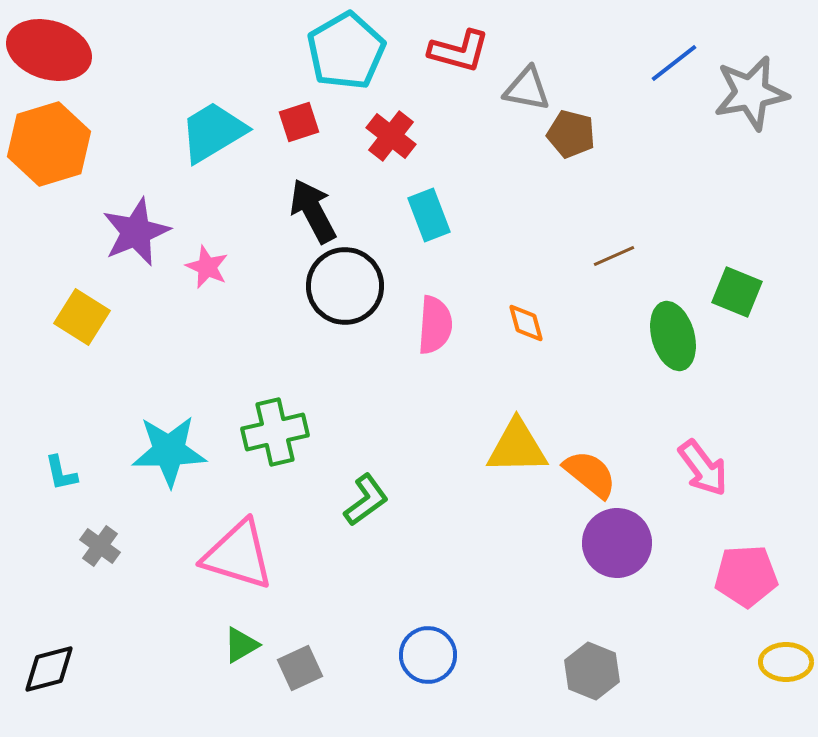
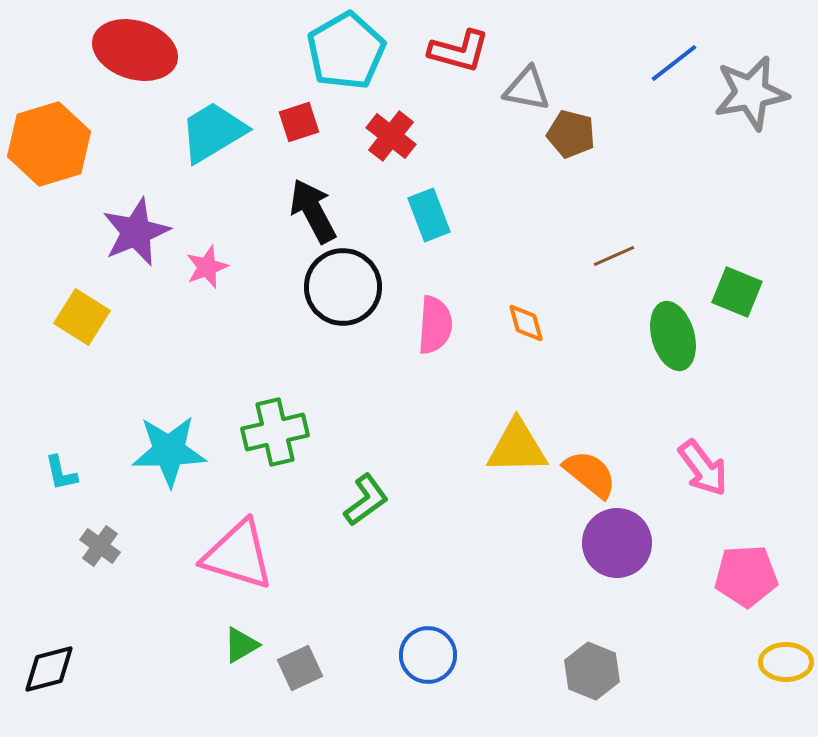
red ellipse: moved 86 px right
pink star: rotated 27 degrees clockwise
black circle: moved 2 px left, 1 px down
